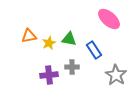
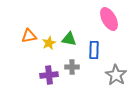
pink ellipse: rotated 20 degrees clockwise
blue rectangle: rotated 36 degrees clockwise
